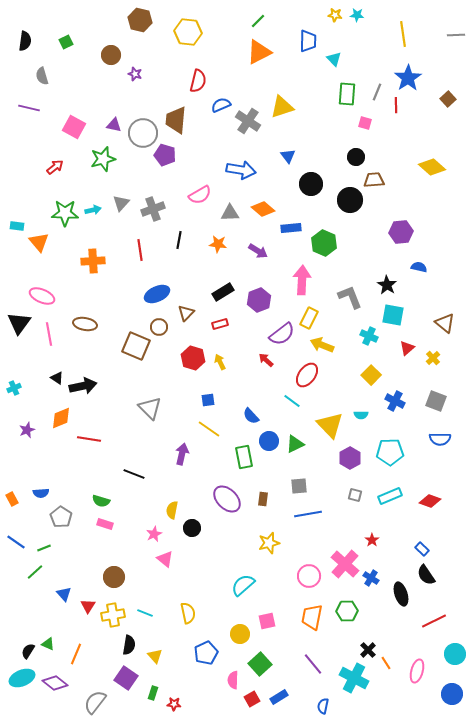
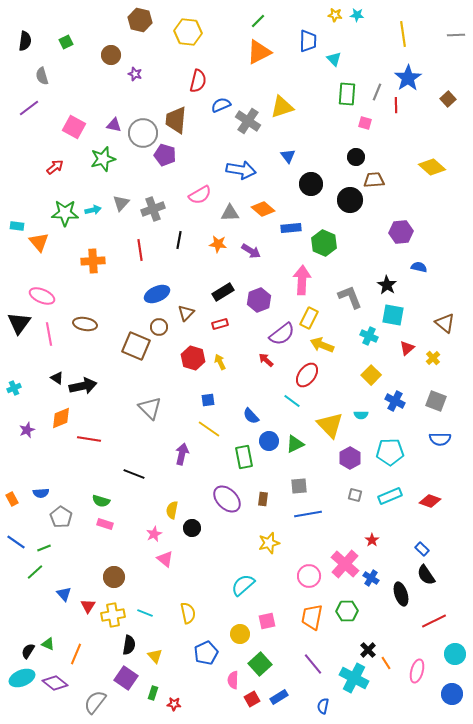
purple line at (29, 108): rotated 50 degrees counterclockwise
purple arrow at (258, 251): moved 7 px left
